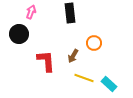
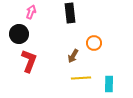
red L-shape: moved 17 px left; rotated 25 degrees clockwise
yellow line: moved 3 px left; rotated 24 degrees counterclockwise
cyan rectangle: rotated 49 degrees clockwise
